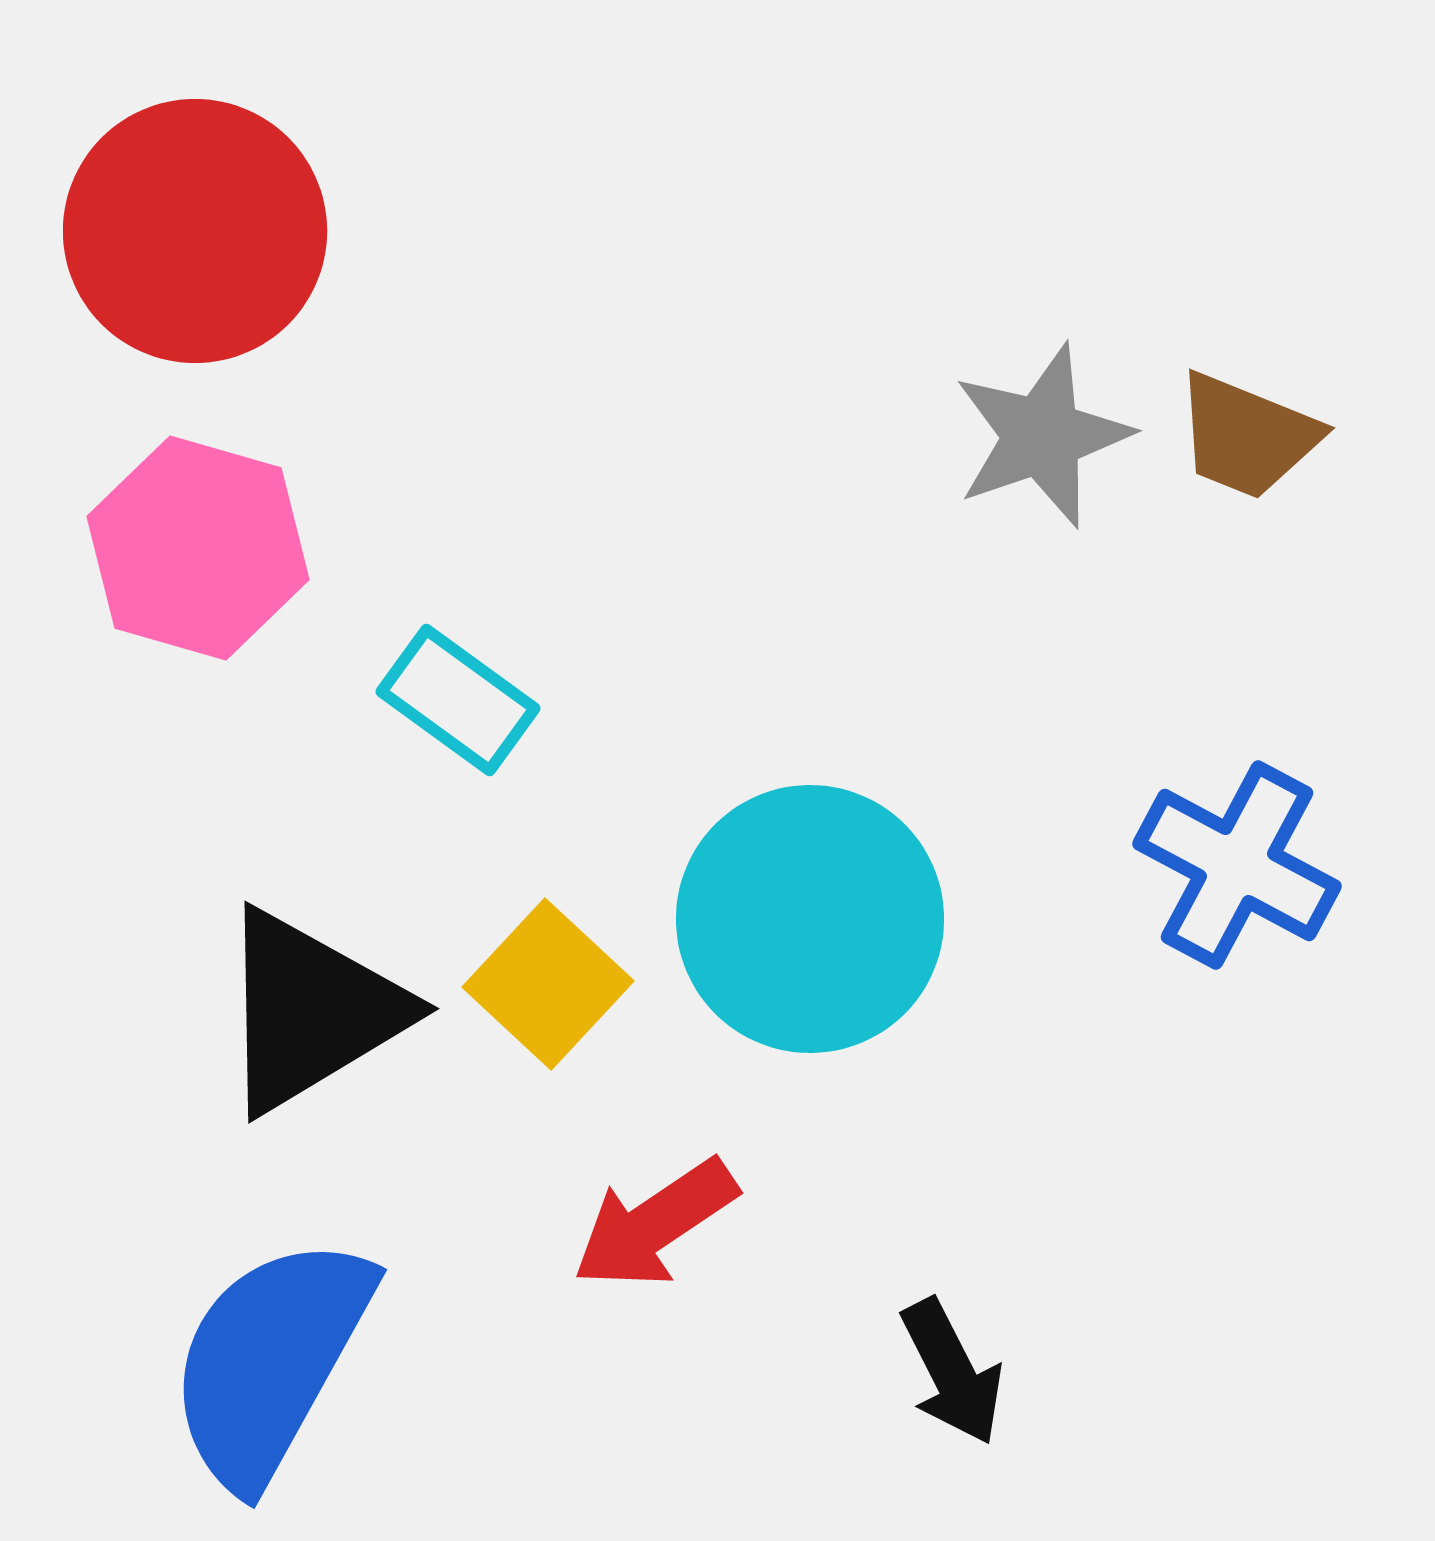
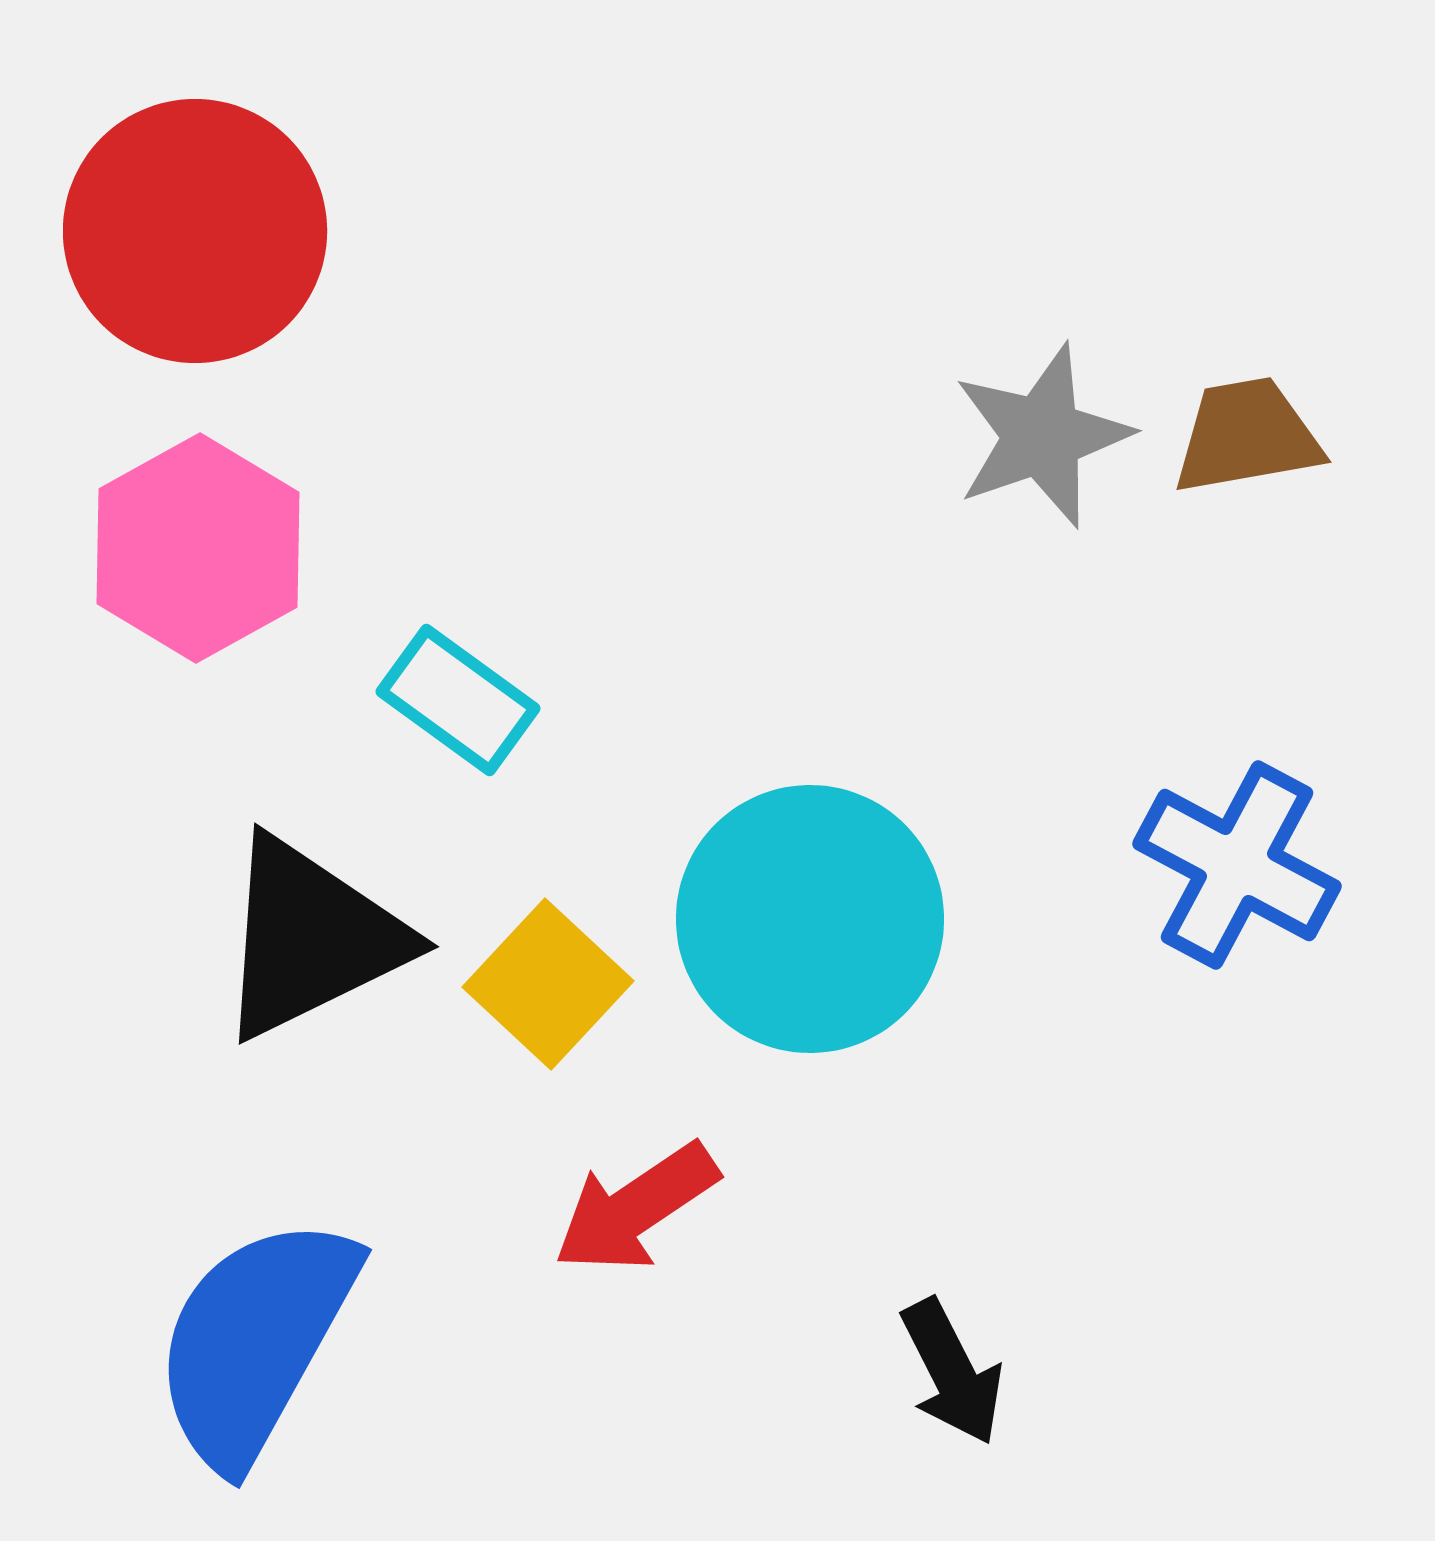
brown trapezoid: rotated 148 degrees clockwise
pink hexagon: rotated 15 degrees clockwise
black triangle: moved 73 px up; rotated 5 degrees clockwise
red arrow: moved 19 px left, 16 px up
blue semicircle: moved 15 px left, 20 px up
